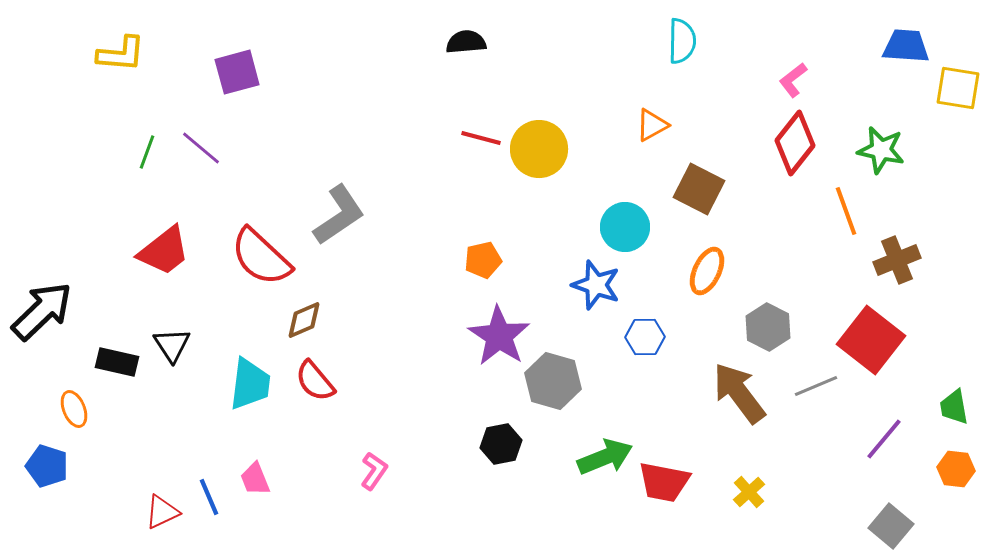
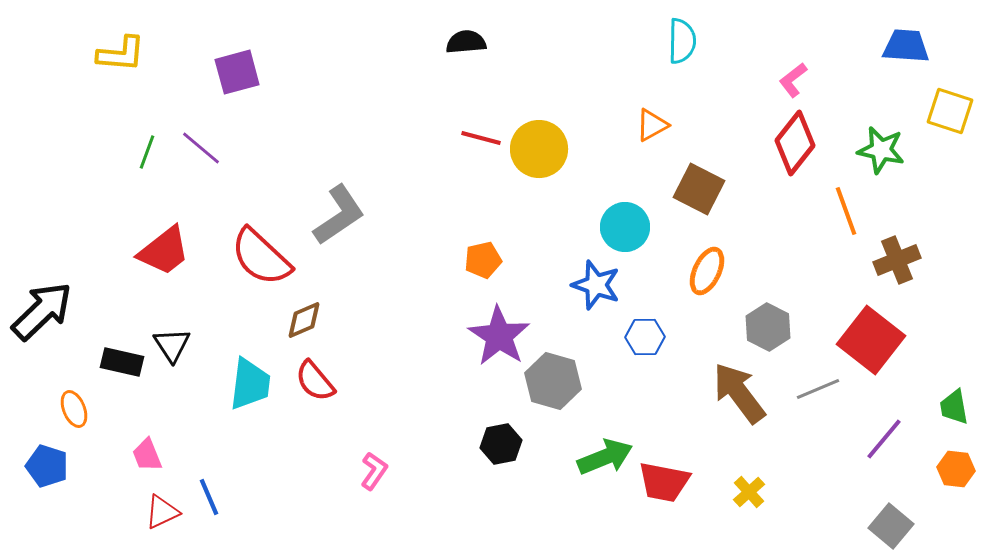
yellow square at (958, 88): moved 8 px left, 23 px down; rotated 9 degrees clockwise
black rectangle at (117, 362): moved 5 px right
gray line at (816, 386): moved 2 px right, 3 px down
pink trapezoid at (255, 479): moved 108 px left, 24 px up
